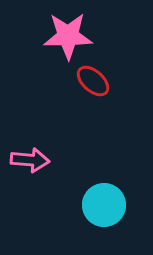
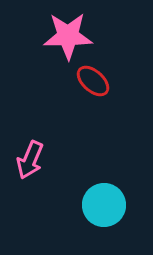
pink arrow: rotated 108 degrees clockwise
